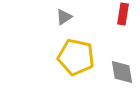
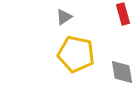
red rectangle: rotated 25 degrees counterclockwise
yellow pentagon: moved 3 px up
